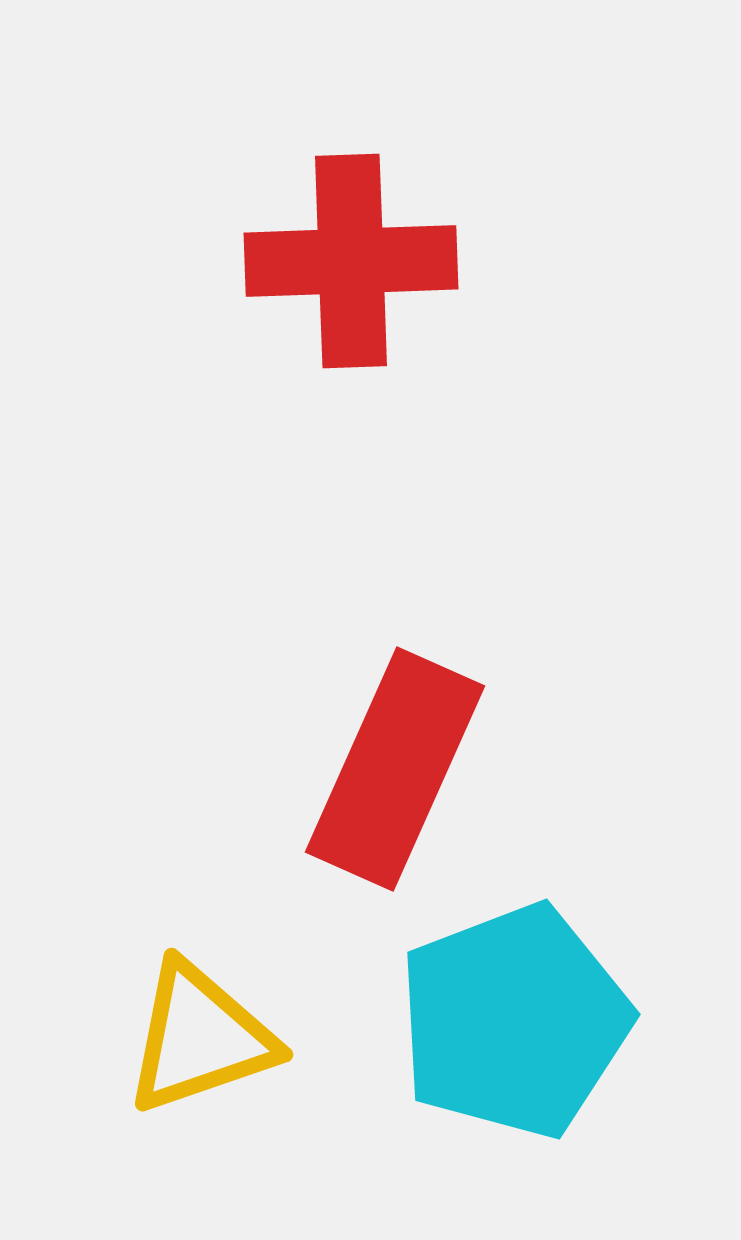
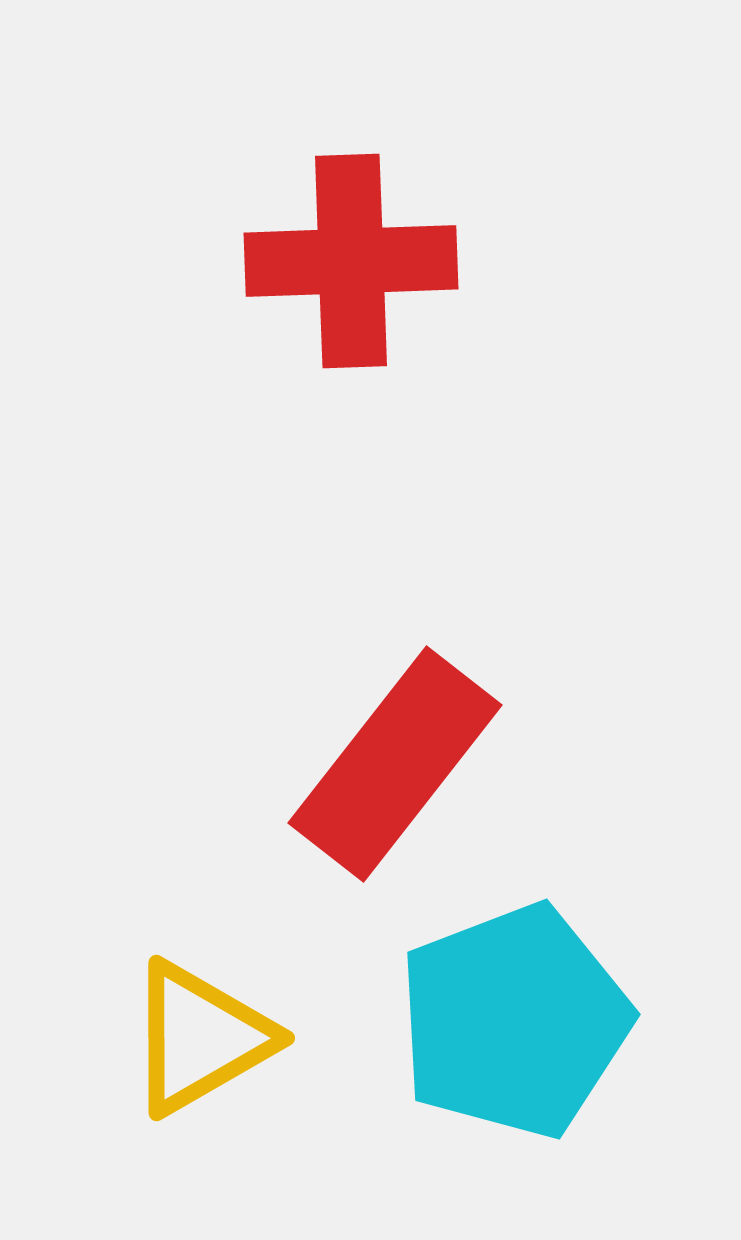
red rectangle: moved 5 px up; rotated 14 degrees clockwise
yellow triangle: rotated 11 degrees counterclockwise
